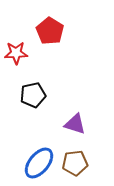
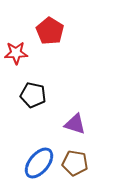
black pentagon: rotated 25 degrees clockwise
brown pentagon: rotated 15 degrees clockwise
